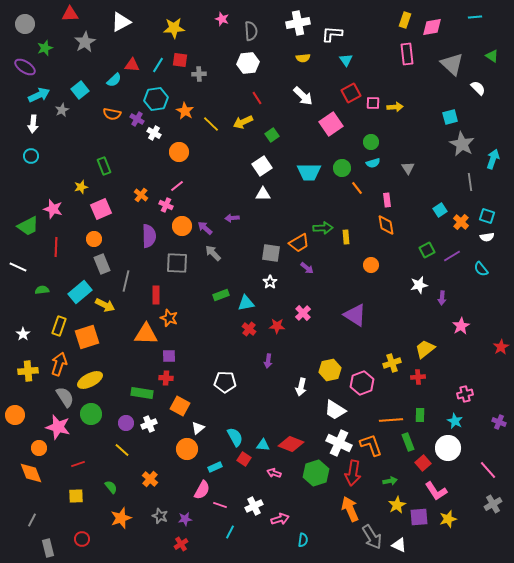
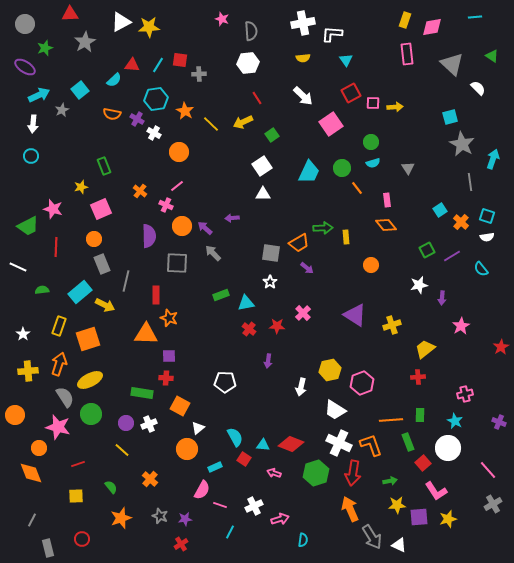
white cross at (298, 23): moved 5 px right
yellow star at (174, 28): moved 25 px left, 1 px up
cyan trapezoid at (309, 172): rotated 65 degrees counterclockwise
orange cross at (141, 195): moved 1 px left, 4 px up
orange diamond at (386, 225): rotated 30 degrees counterclockwise
orange square at (87, 337): moved 1 px right, 2 px down
yellow cross at (392, 363): moved 38 px up
yellow star at (397, 505): rotated 24 degrees clockwise
